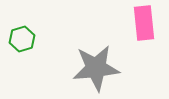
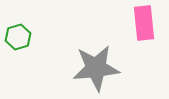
green hexagon: moved 4 px left, 2 px up
